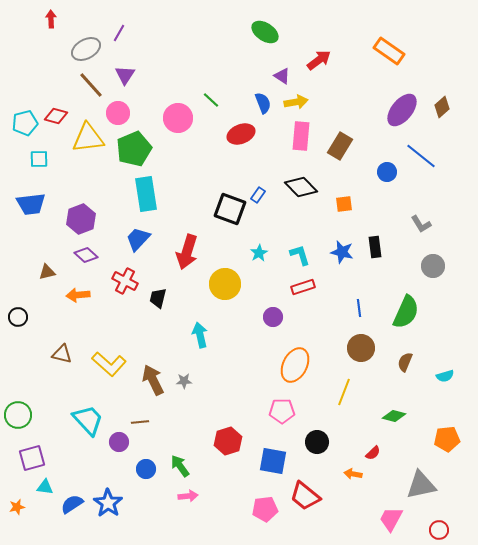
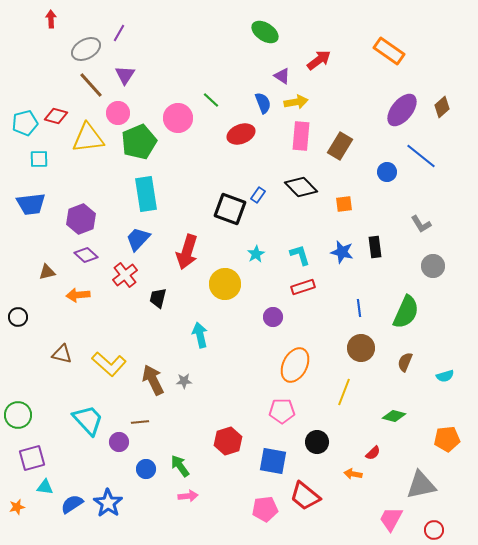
green pentagon at (134, 149): moved 5 px right, 7 px up
cyan star at (259, 253): moved 3 px left, 1 px down
red cross at (125, 281): moved 6 px up; rotated 25 degrees clockwise
red circle at (439, 530): moved 5 px left
